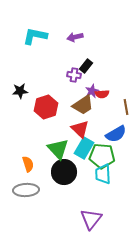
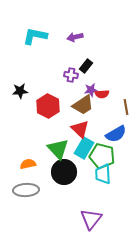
purple cross: moved 3 px left
purple star: moved 1 px left, 1 px up; rotated 16 degrees clockwise
red hexagon: moved 2 px right, 1 px up; rotated 15 degrees counterclockwise
green pentagon: rotated 10 degrees clockwise
orange semicircle: rotated 84 degrees counterclockwise
